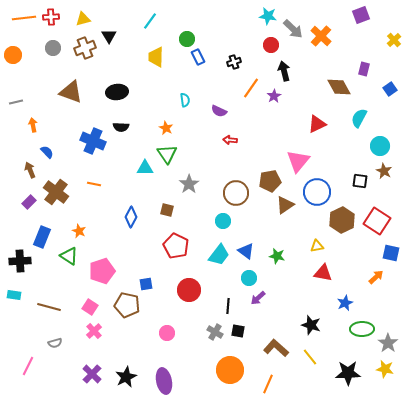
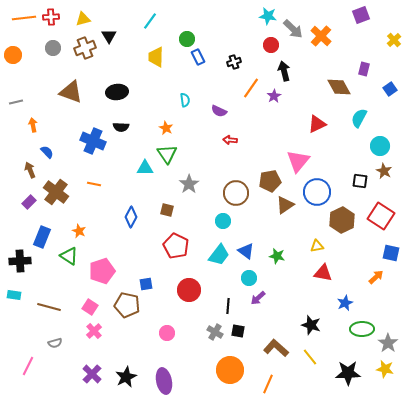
red square at (377, 221): moved 4 px right, 5 px up
